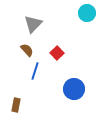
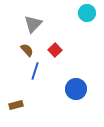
red square: moved 2 px left, 3 px up
blue circle: moved 2 px right
brown rectangle: rotated 64 degrees clockwise
